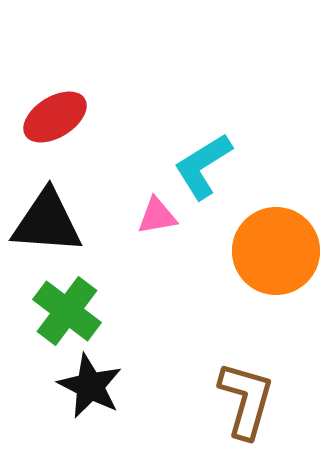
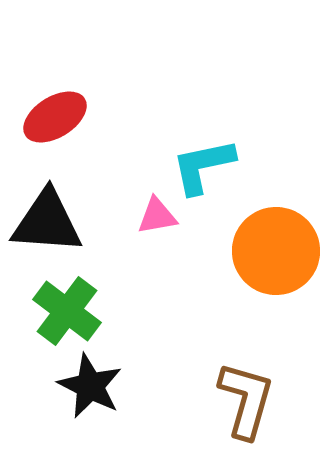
cyan L-shape: rotated 20 degrees clockwise
